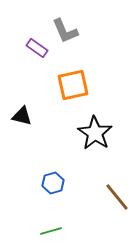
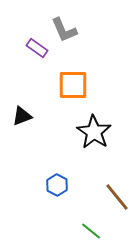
gray L-shape: moved 1 px left, 1 px up
orange square: rotated 12 degrees clockwise
black triangle: rotated 35 degrees counterclockwise
black star: moved 1 px left, 1 px up
blue hexagon: moved 4 px right, 2 px down; rotated 15 degrees counterclockwise
green line: moved 40 px right; rotated 55 degrees clockwise
